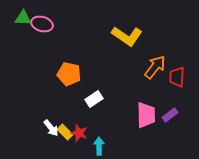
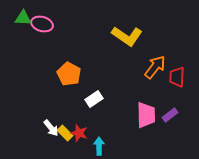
orange pentagon: rotated 15 degrees clockwise
yellow rectangle: moved 1 px down
